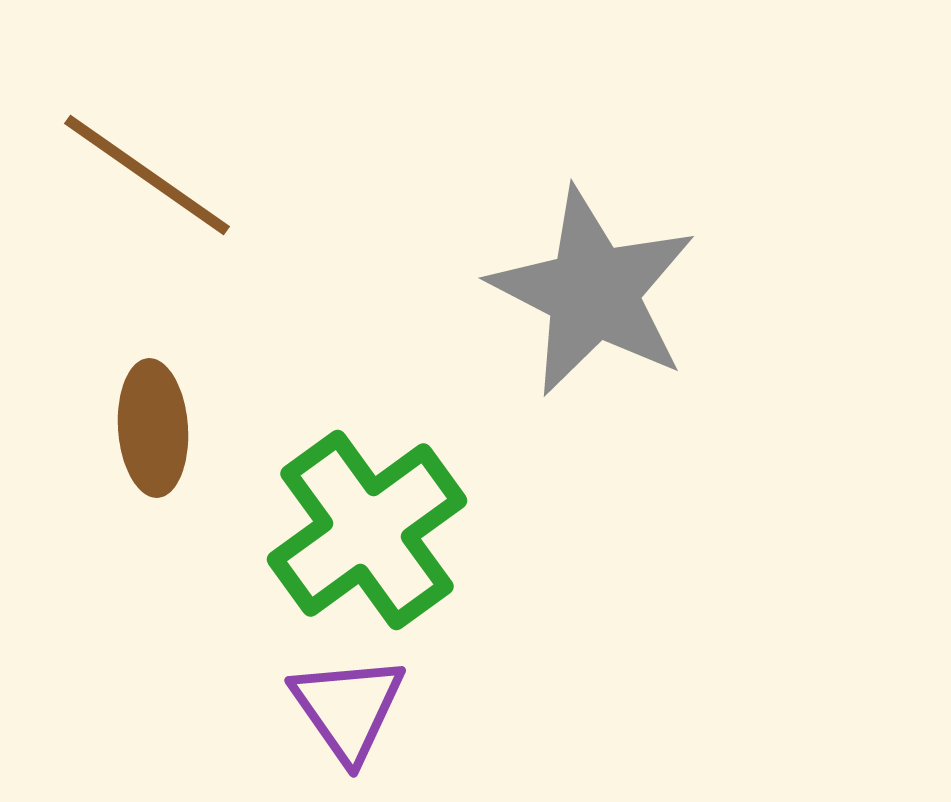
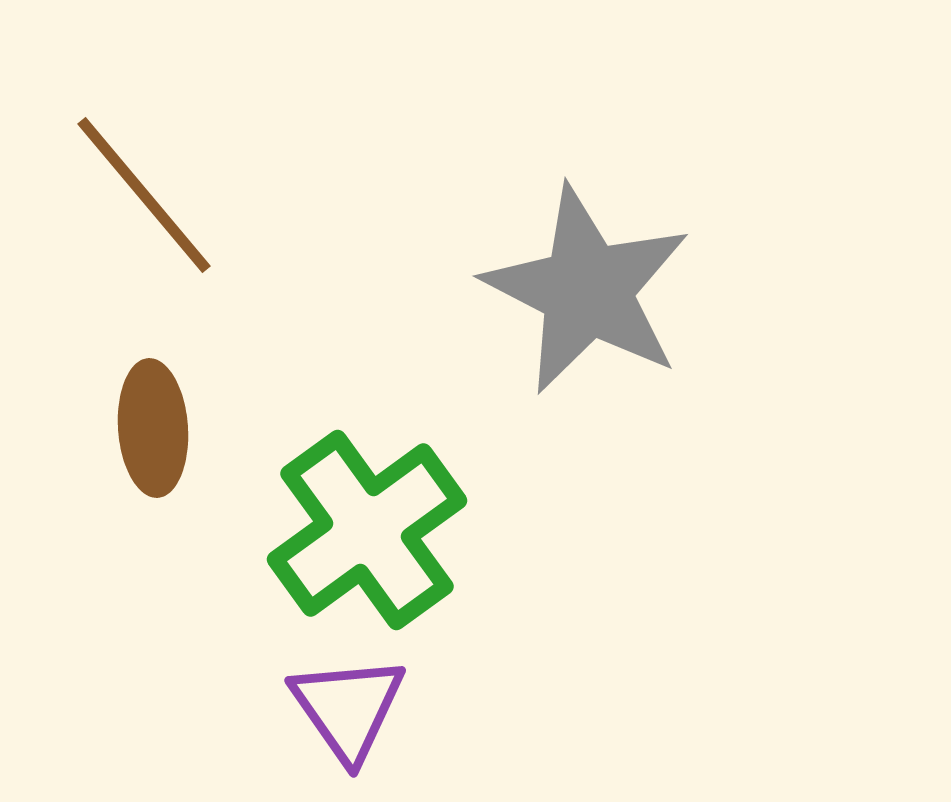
brown line: moved 3 px left, 20 px down; rotated 15 degrees clockwise
gray star: moved 6 px left, 2 px up
